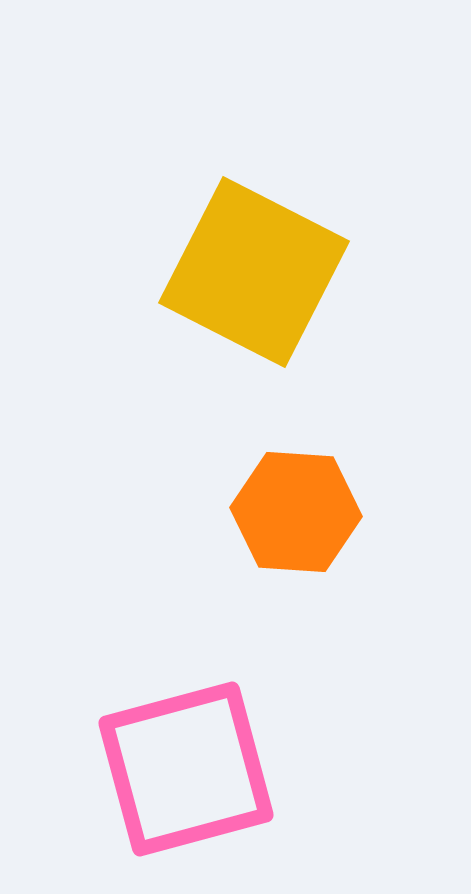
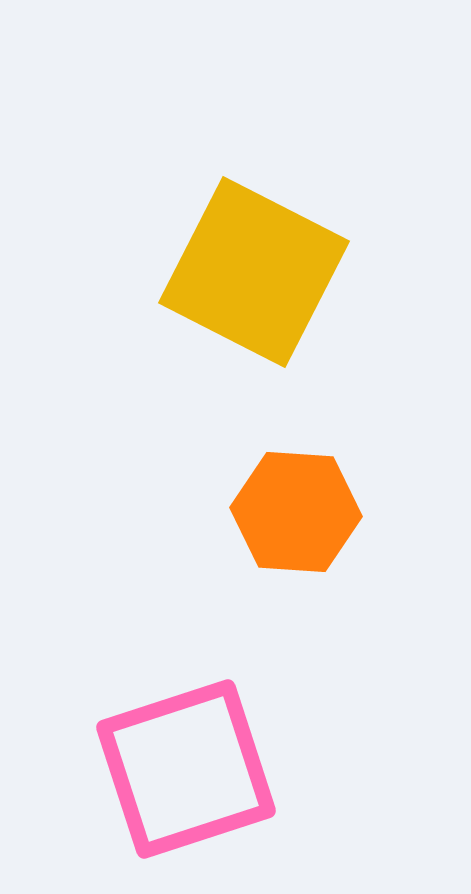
pink square: rotated 3 degrees counterclockwise
